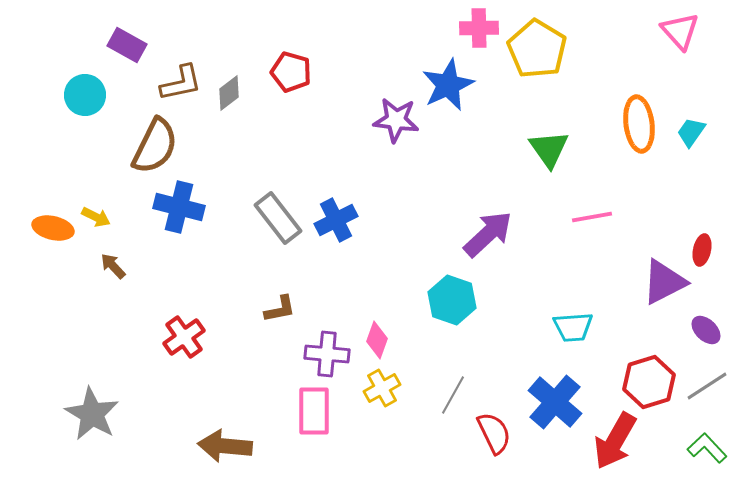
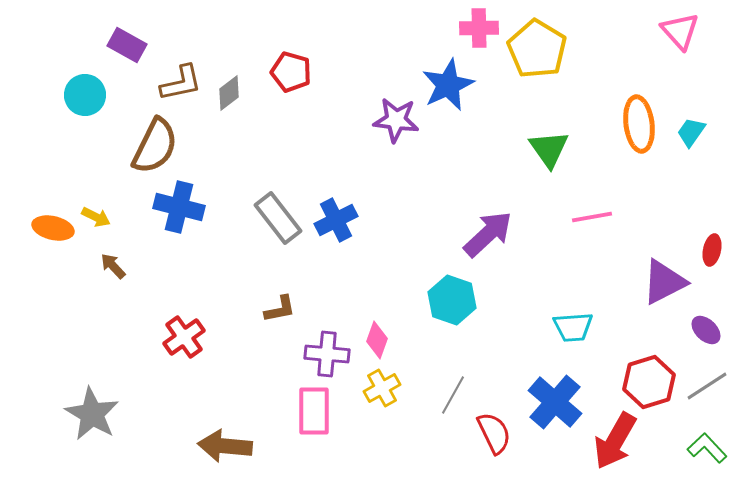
red ellipse at (702, 250): moved 10 px right
